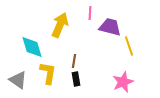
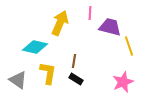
yellow arrow: moved 2 px up
cyan diamond: moved 3 px right; rotated 60 degrees counterclockwise
black rectangle: rotated 48 degrees counterclockwise
